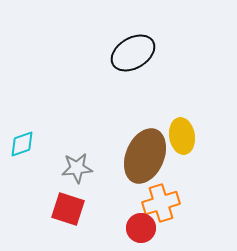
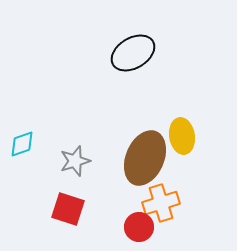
brown ellipse: moved 2 px down
gray star: moved 2 px left, 7 px up; rotated 12 degrees counterclockwise
red circle: moved 2 px left, 1 px up
